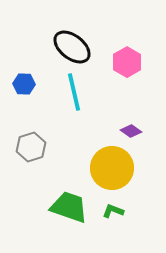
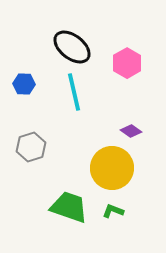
pink hexagon: moved 1 px down
